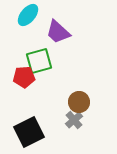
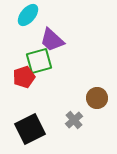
purple trapezoid: moved 6 px left, 8 px down
red pentagon: rotated 15 degrees counterclockwise
brown circle: moved 18 px right, 4 px up
black square: moved 1 px right, 3 px up
